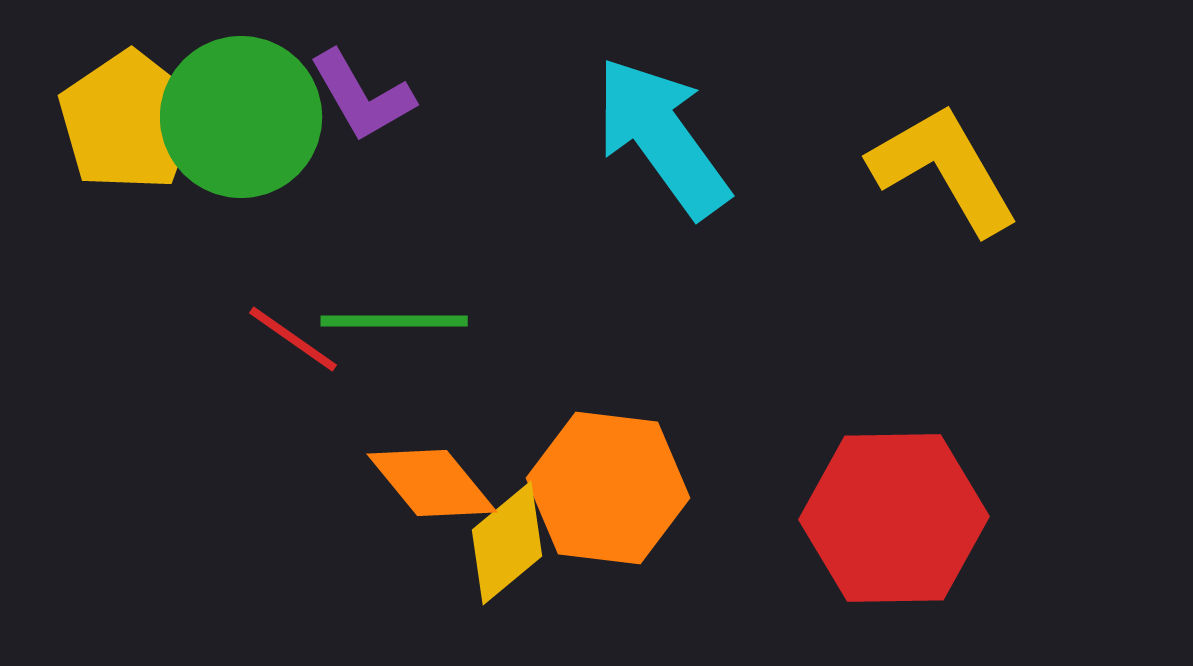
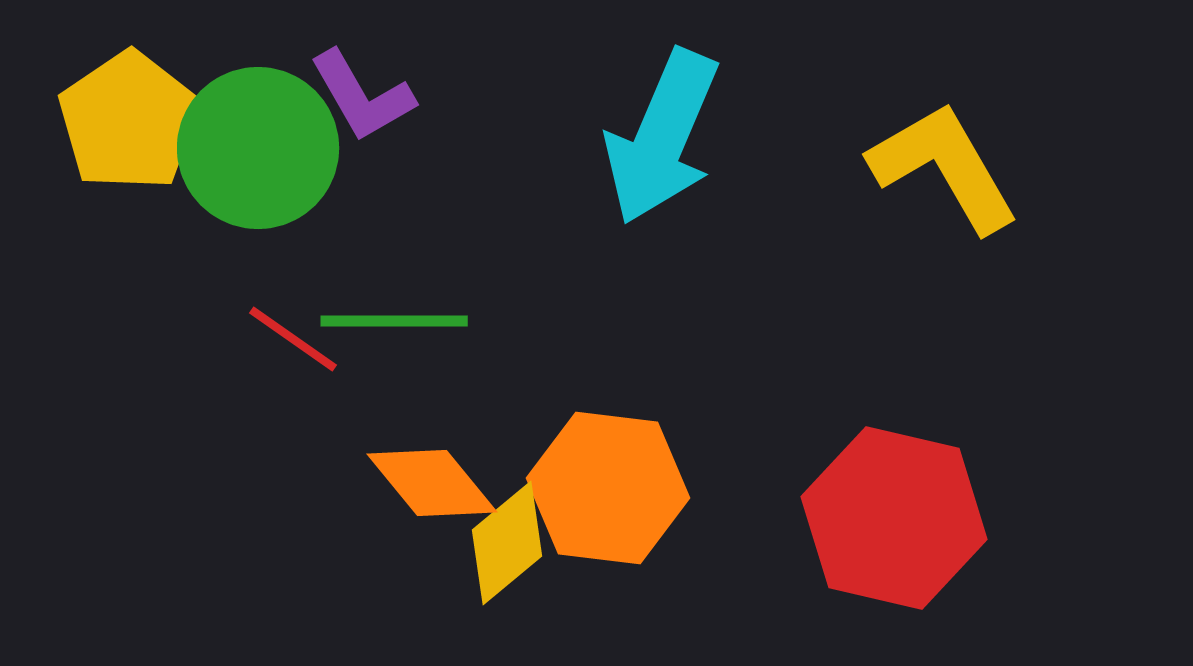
green circle: moved 17 px right, 31 px down
cyan arrow: rotated 121 degrees counterclockwise
yellow L-shape: moved 2 px up
red hexagon: rotated 14 degrees clockwise
